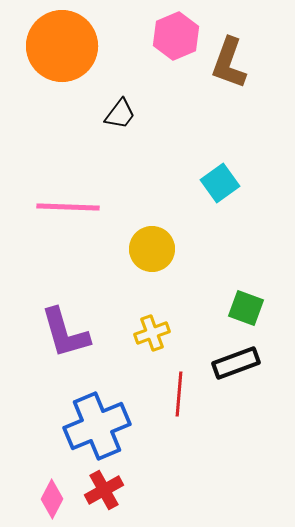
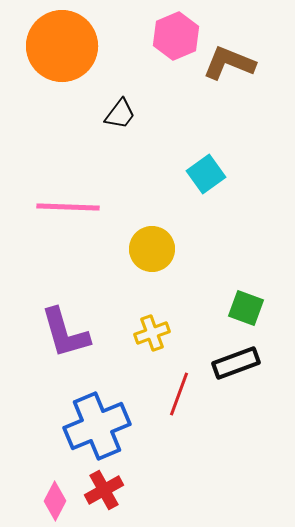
brown L-shape: rotated 92 degrees clockwise
cyan square: moved 14 px left, 9 px up
red line: rotated 15 degrees clockwise
pink diamond: moved 3 px right, 2 px down
